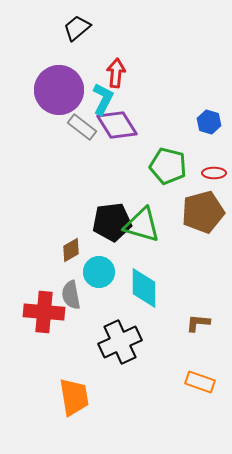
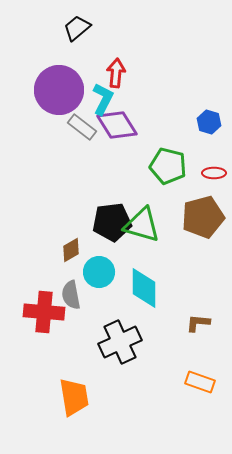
brown pentagon: moved 5 px down
